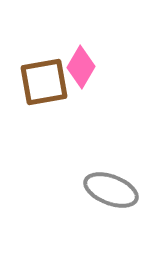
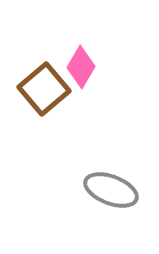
brown square: moved 7 px down; rotated 30 degrees counterclockwise
